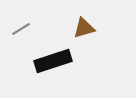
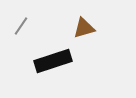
gray line: moved 3 px up; rotated 24 degrees counterclockwise
